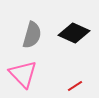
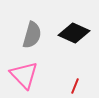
pink triangle: moved 1 px right, 1 px down
red line: rotated 35 degrees counterclockwise
